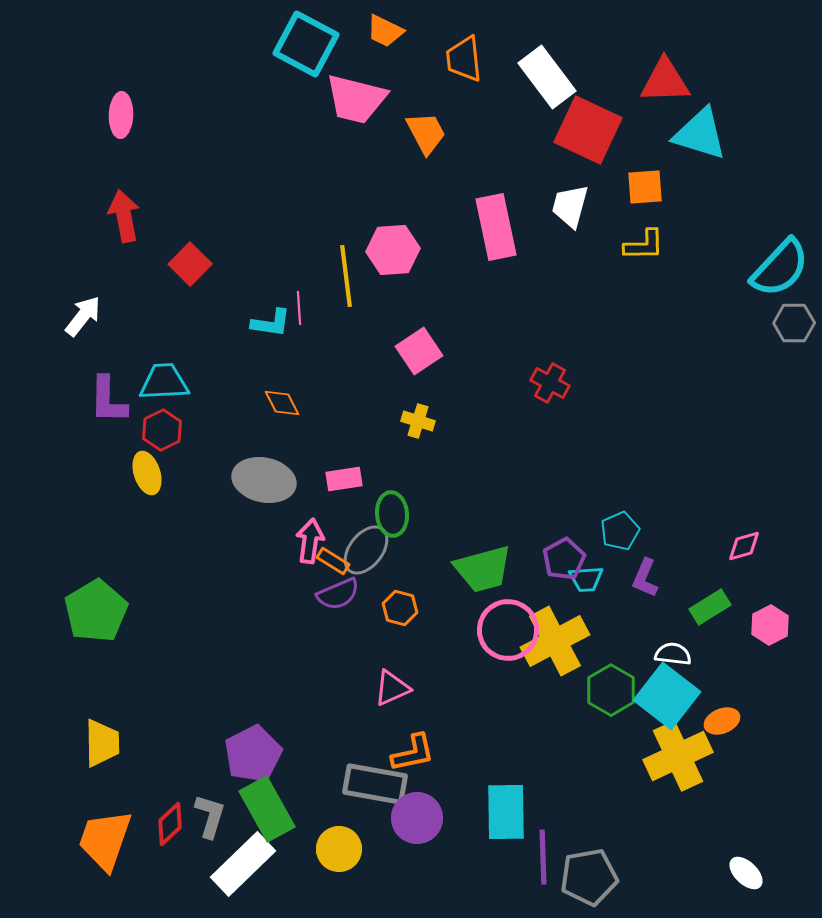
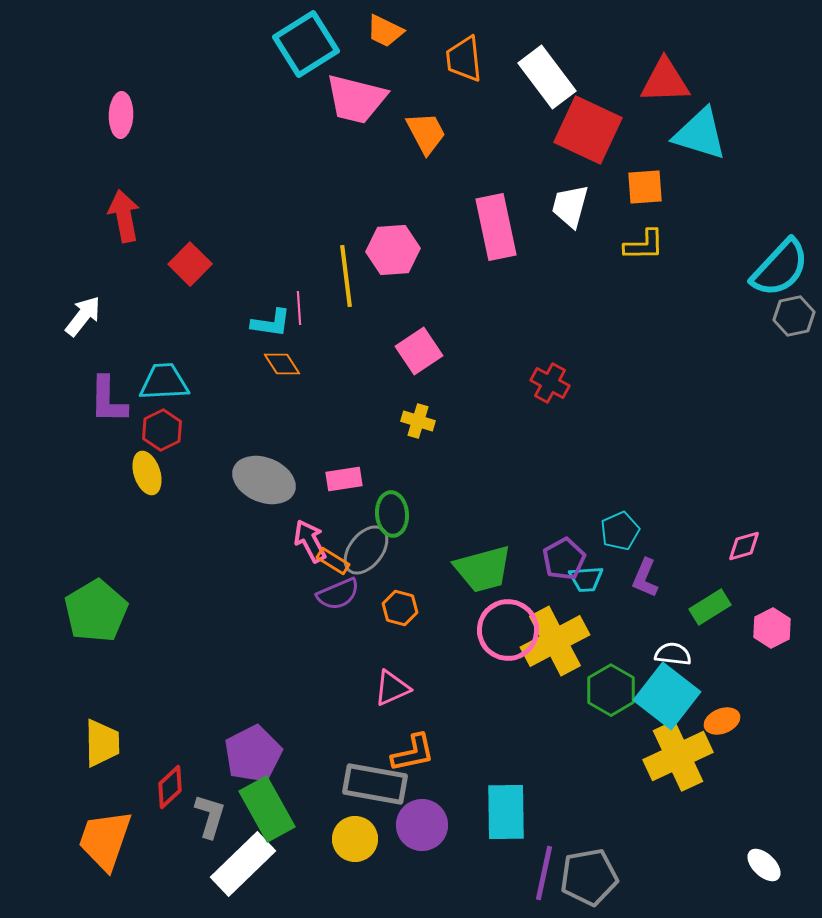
cyan square at (306, 44): rotated 30 degrees clockwise
gray hexagon at (794, 323): moved 7 px up; rotated 12 degrees counterclockwise
orange diamond at (282, 403): moved 39 px up; rotated 6 degrees counterclockwise
gray ellipse at (264, 480): rotated 10 degrees clockwise
pink arrow at (310, 541): rotated 36 degrees counterclockwise
pink hexagon at (770, 625): moved 2 px right, 3 px down
purple circle at (417, 818): moved 5 px right, 7 px down
red diamond at (170, 824): moved 37 px up
yellow circle at (339, 849): moved 16 px right, 10 px up
purple line at (543, 857): moved 1 px right, 16 px down; rotated 14 degrees clockwise
white ellipse at (746, 873): moved 18 px right, 8 px up
